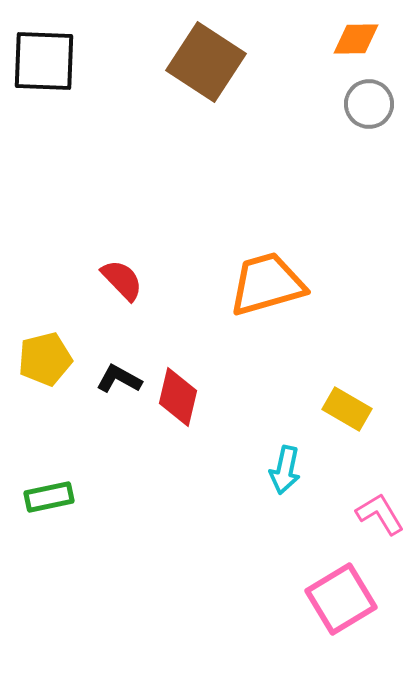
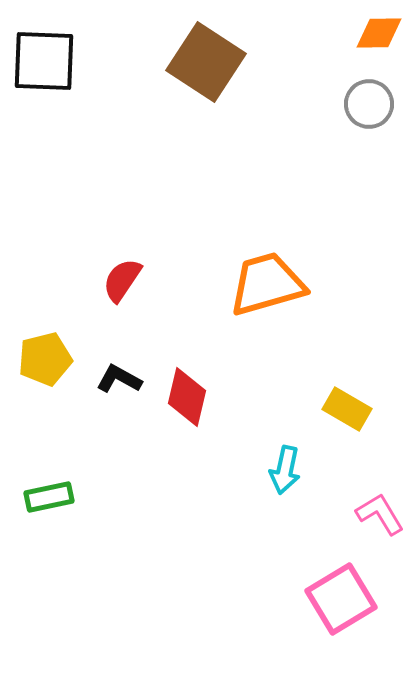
orange diamond: moved 23 px right, 6 px up
red semicircle: rotated 102 degrees counterclockwise
red diamond: moved 9 px right
